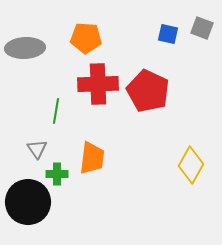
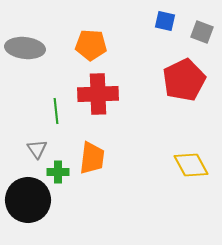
gray square: moved 4 px down
blue square: moved 3 px left, 13 px up
orange pentagon: moved 5 px right, 7 px down
gray ellipse: rotated 9 degrees clockwise
red cross: moved 10 px down
red pentagon: moved 36 px right, 11 px up; rotated 21 degrees clockwise
green line: rotated 15 degrees counterclockwise
yellow diamond: rotated 57 degrees counterclockwise
green cross: moved 1 px right, 2 px up
black circle: moved 2 px up
